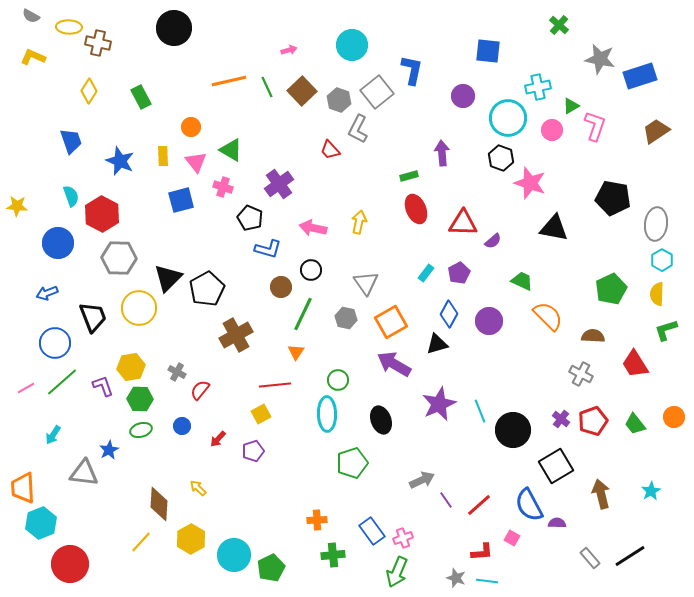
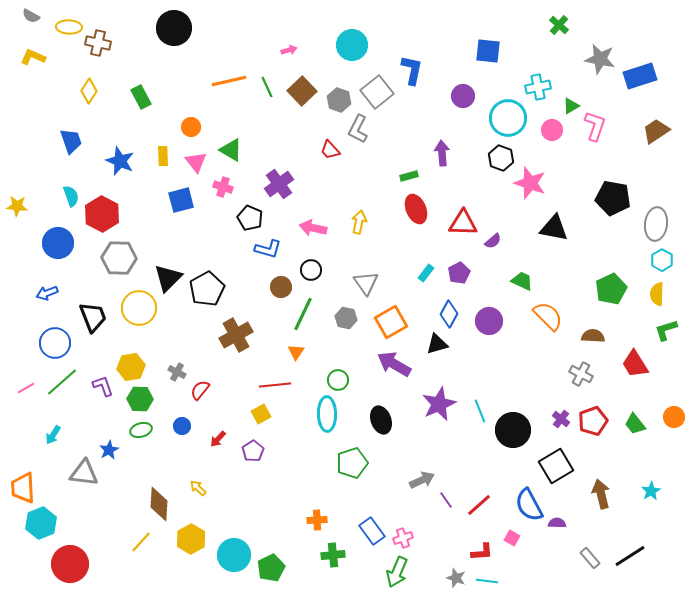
purple pentagon at (253, 451): rotated 15 degrees counterclockwise
